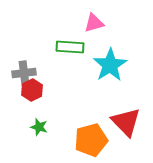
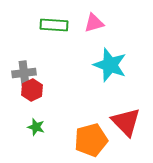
green rectangle: moved 16 px left, 22 px up
cyan star: rotated 20 degrees counterclockwise
green star: moved 3 px left
